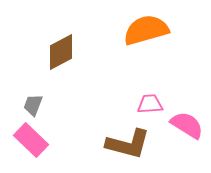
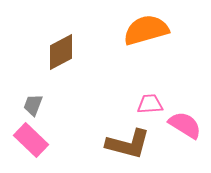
pink semicircle: moved 2 px left
